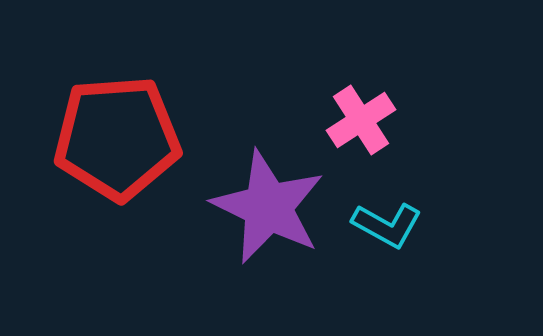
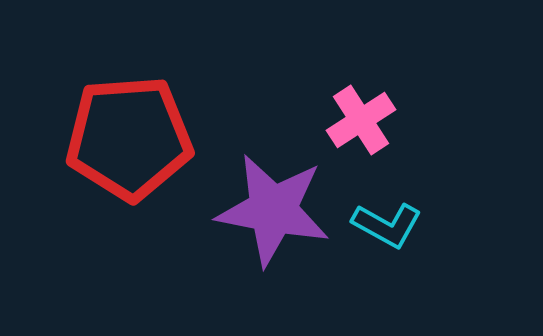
red pentagon: moved 12 px right
purple star: moved 5 px right, 3 px down; rotated 15 degrees counterclockwise
